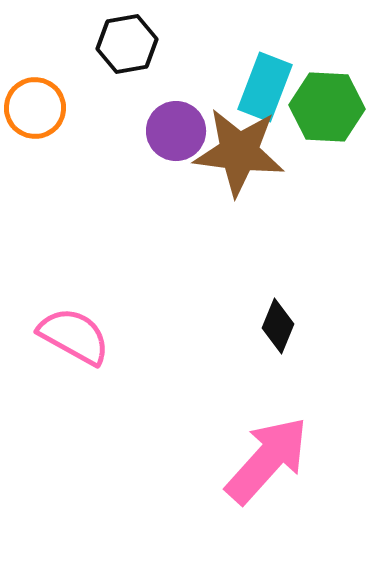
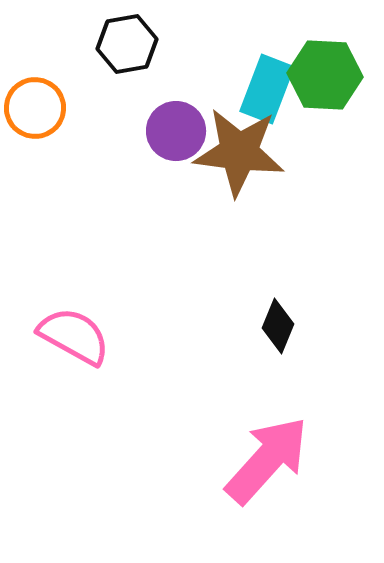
cyan rectangle: moved 2 px right, 2 px down
green hexagon: moved 2 px left, 32 px up
